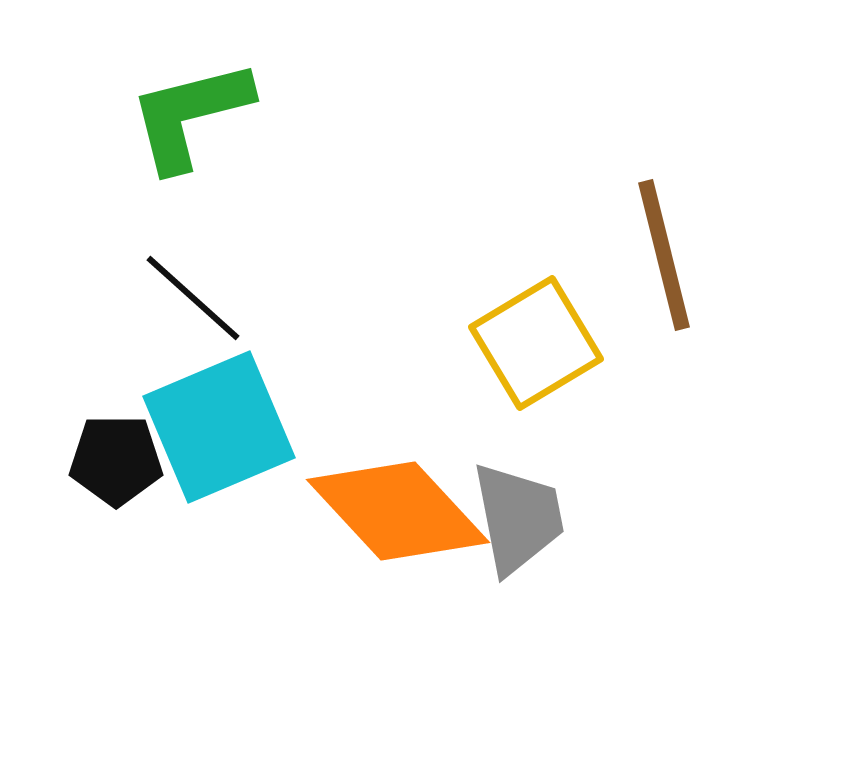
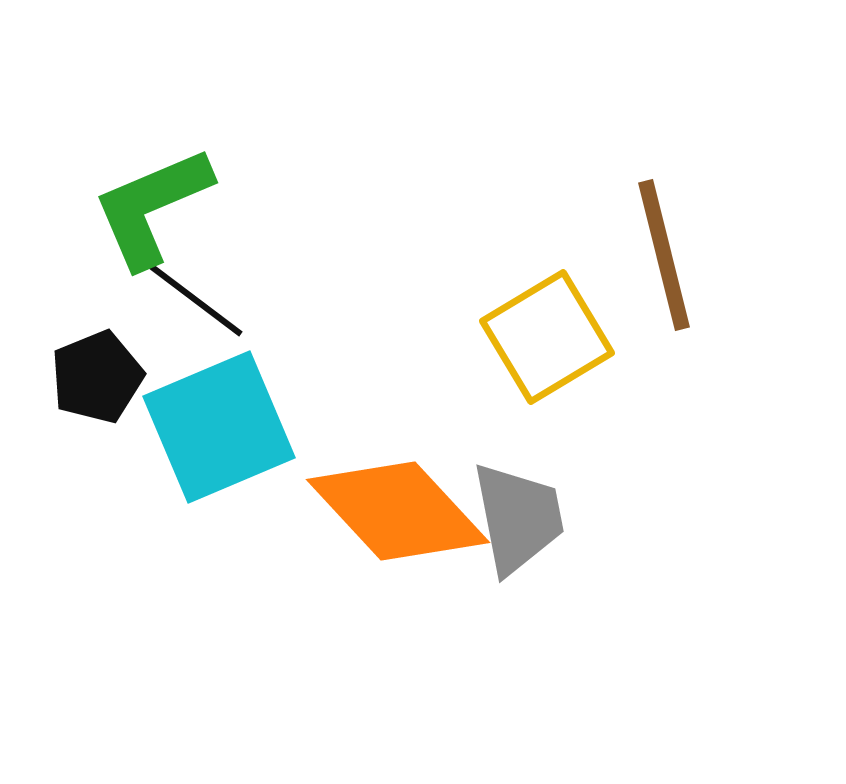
green L-shape: moved 38 px left, 92 px down; rotated 9 degrees counterclockwise
black line: rotated 5 degrees counterclockwise
yellow square: moved 11 px right, 6 px up
black pentagon: moved 19 px left, 83 px up; rotated 22 degrees counterclockwise
